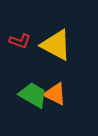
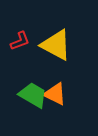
red L-shape: rotated 40 degrees counterclockwise
